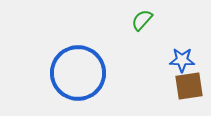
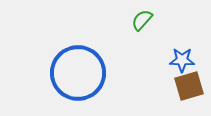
brown square: rotated 8 degrees counterclockwise
